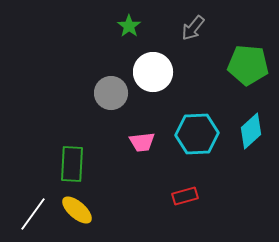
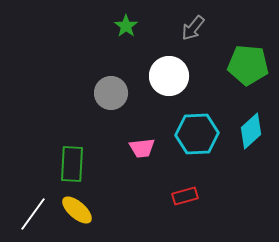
green star: moved 3 px left
white circle: moved 16 px right, 4 px down
pink trapezoid: moved 6 px down
